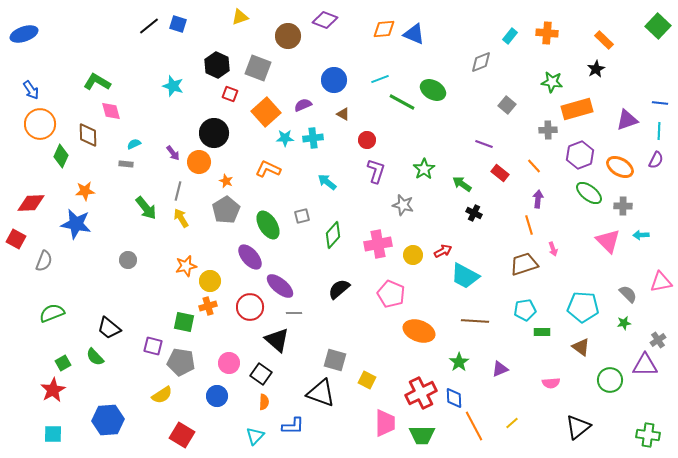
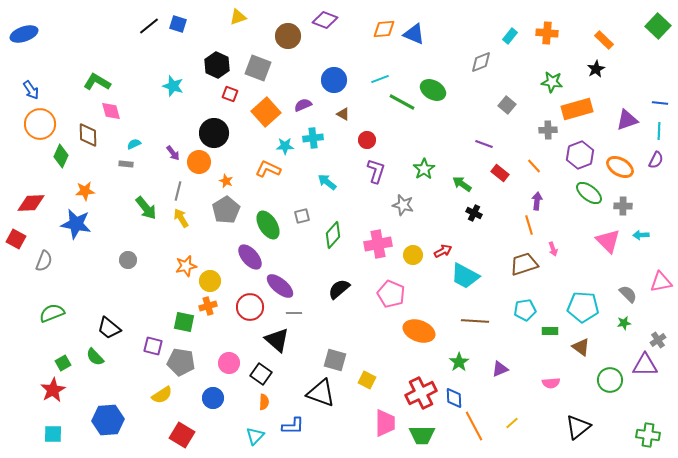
yellow triangle at (240, 17): moved 2 px left
cyan star at (285, 138): moved 8 px down
purple arrow at (538, 199): moved 1 px left, 2 px down
green rectangle at (542, 332): moved 8 px right, 1 px up
blue circle at (217, 396): moved 4 px left, 2 px down
